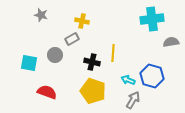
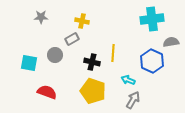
gray star: moved 2 px down; rotated 16 degrees counterclockwise
blue hexagon: moved 15 px up; rotated 10 degrees clockwise
